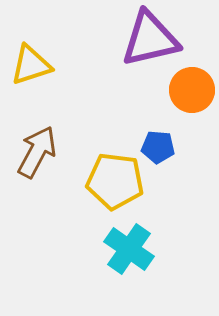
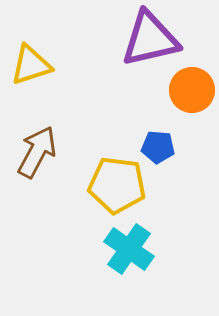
yellow pentagon: moved 2 px right, 4 px down
